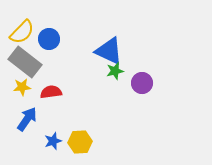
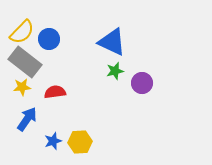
blue triangle: moved 3 px right, 9 px up
red semicircle: moved 4 px right
